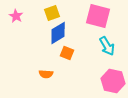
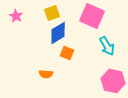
pink square: moved 6 px left; rotated 10 degrees clockwise
